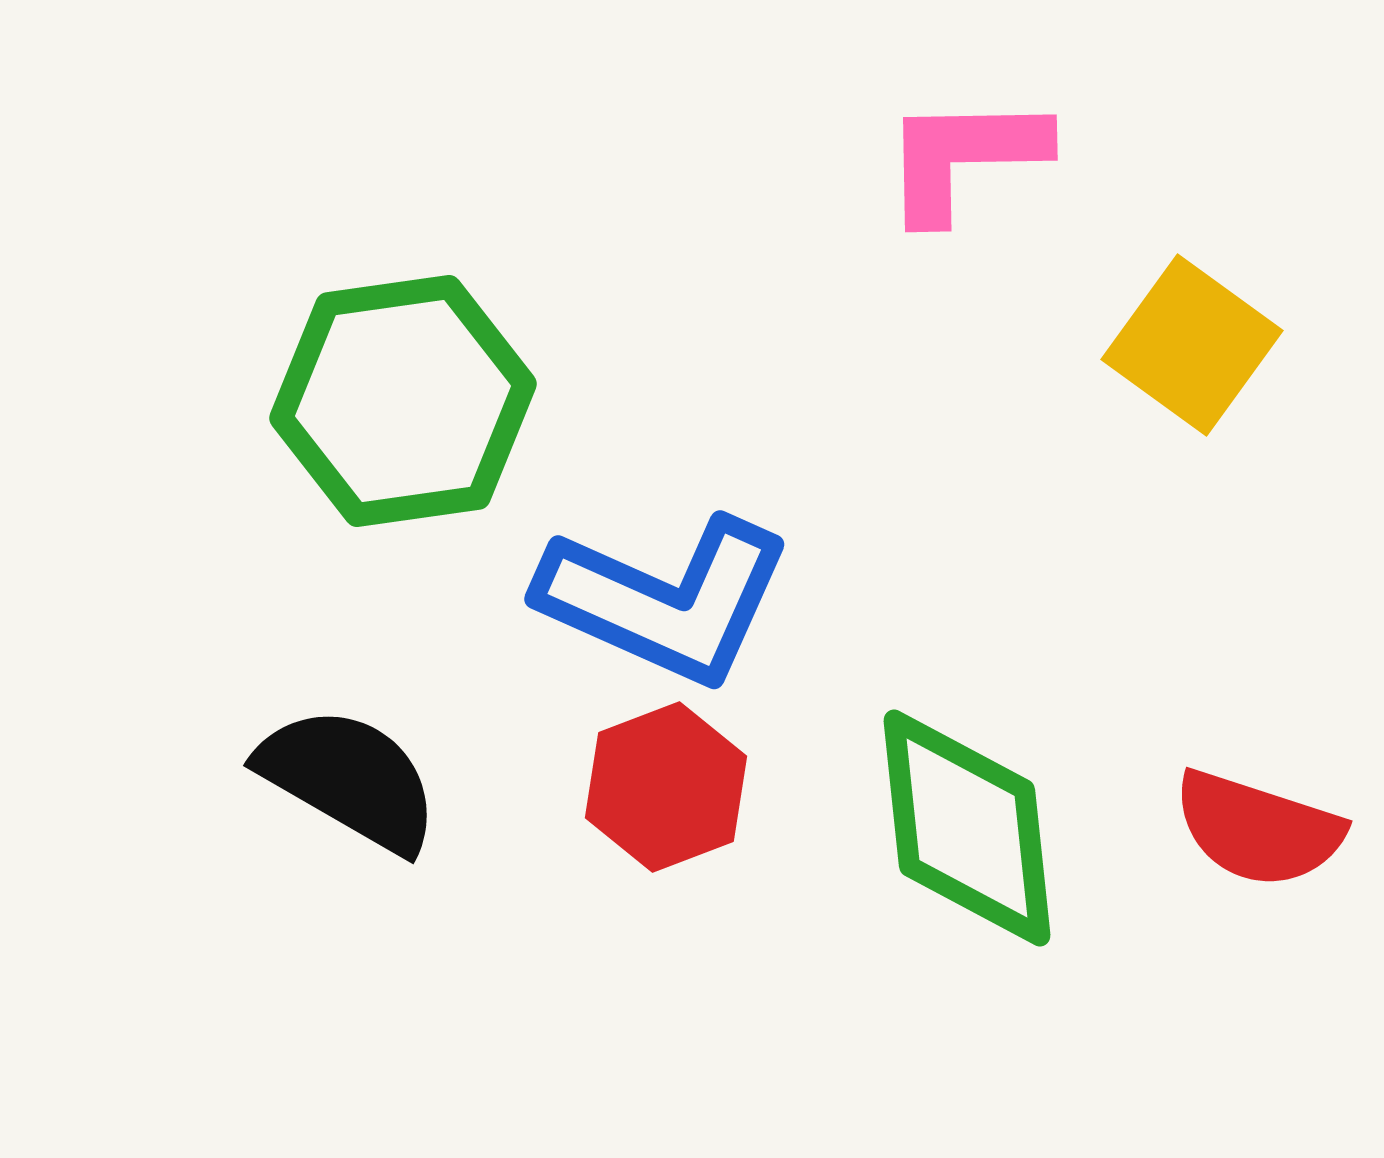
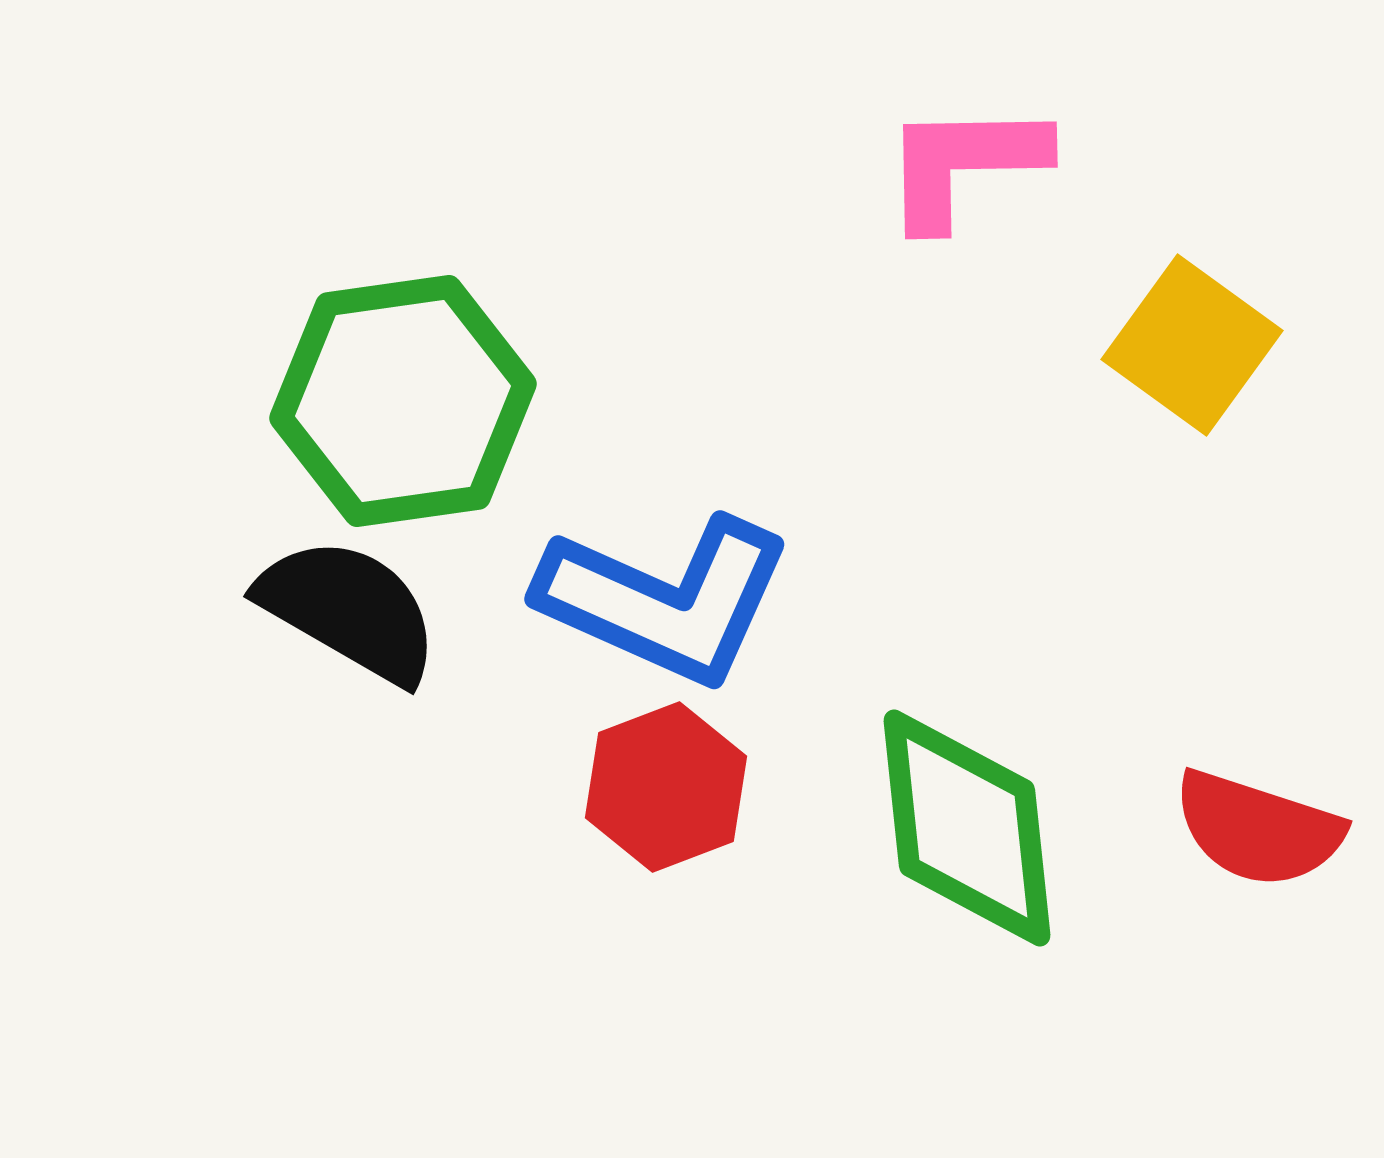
pink L-shape: moved 7 px down
black semicircle: moved 169 px up
